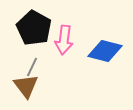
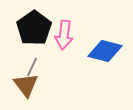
black pentagon: rotated 8 degrees clockwise
pink arrow: moved 5 px up
brown triangle: moved 1 px up
